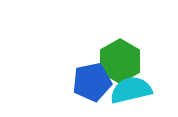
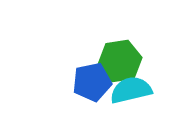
green hexagon: rotated 21 degrees clockwise
